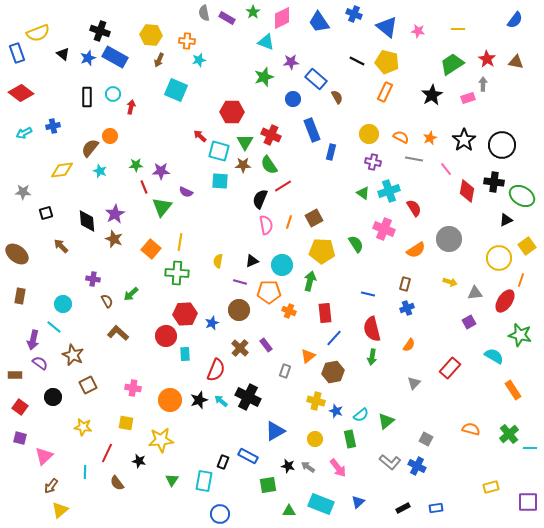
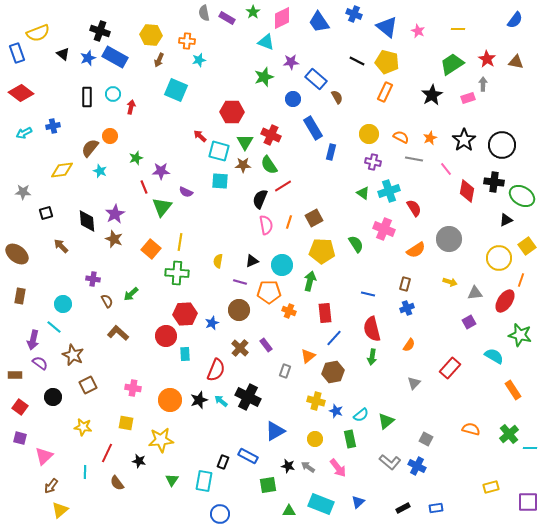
pink star at (418, 31): rotated 16 degrees clockwise
blue rectangle at (312, 130): moved 1 px right, 2 px up; rotated 10 degrees counterclockwise
green star at (136, 165): moved 7 px up; rotated 16 degrees counterclockwise
